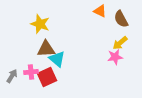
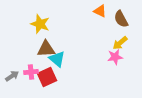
gray arrow: rotated 24 degrees clockwise
